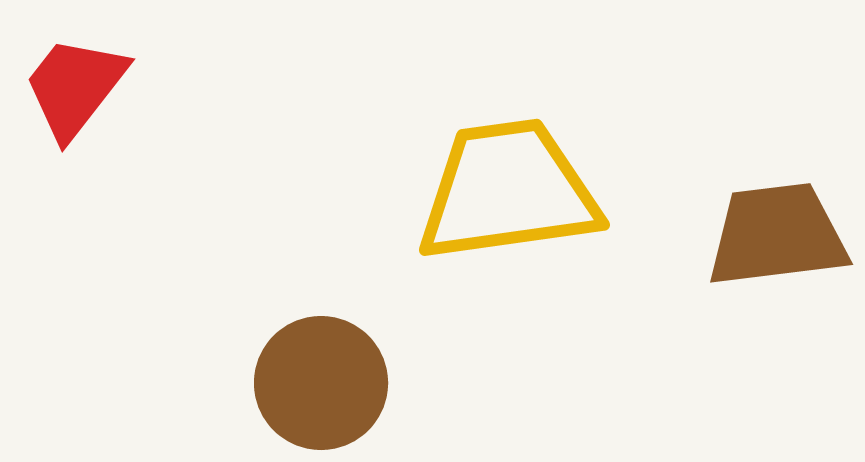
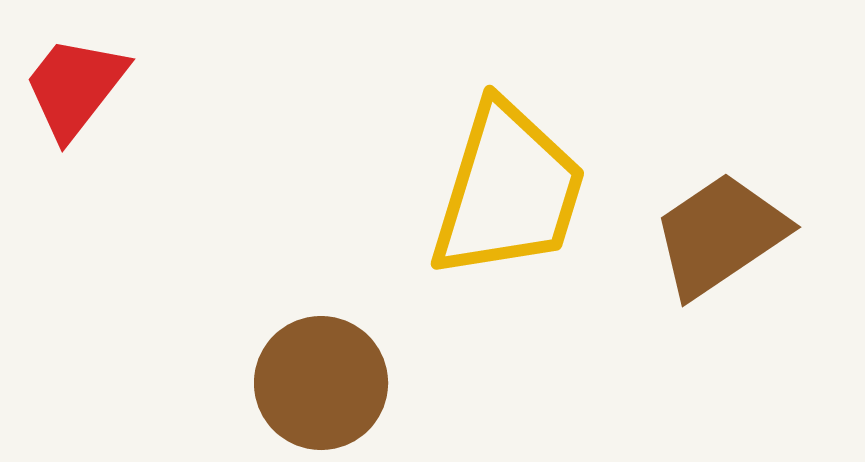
yellow trapezoid: rotated 115 degrees clockwise
brown trapezoid: moved 57 px left; rotated 27 degrees counterclockwise
